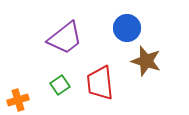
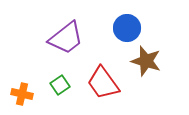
purple trapezoid: moved 1 px right
red trapezoid: moved 3 px right; rotated 30 degrees counterclockwise
orange cross: moved 4 px right, 6 px up; rotated 30 degrees clockwise
